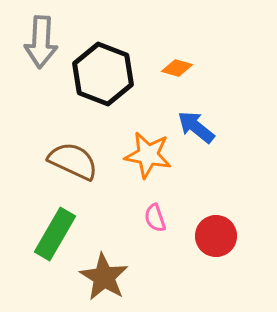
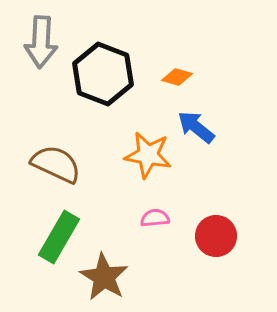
orange diamond: moved 9 px down
brown semicircle: moved 17 px left, 3 px down
pink semicircle: rotated 104 degrees clockwise
green rectangle: moved 4 px right, 3 px down
